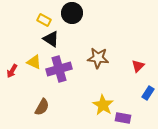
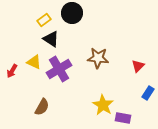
yellow rectangle: rotated 64 degrees counterclockwise
purple cross: rotated 15 degrees counterclockwise
